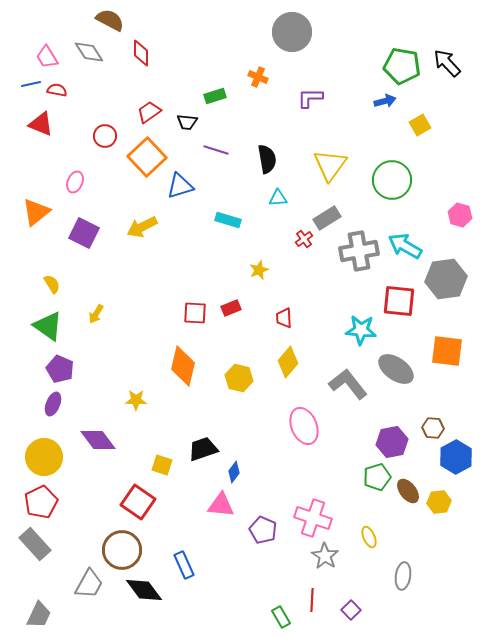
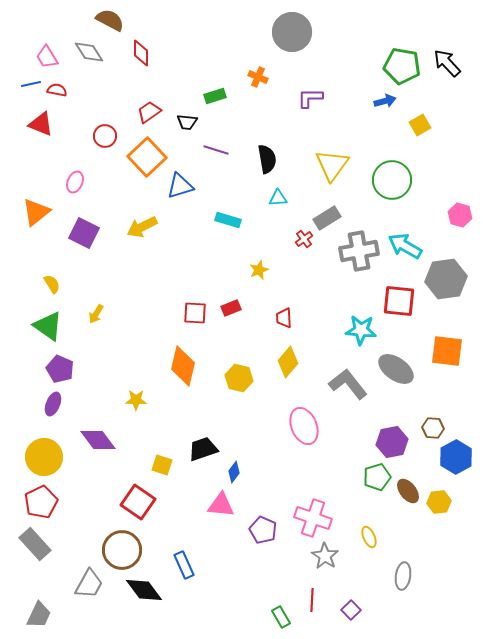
yellow triangle at (330, 165): moved 2 px right
